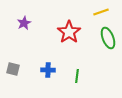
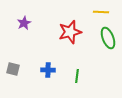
yellow line: rotated 21 degrees clockwise
red star: moved 1 px right; rotated 20 degrees clockwise
